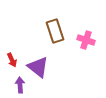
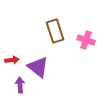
red arrow: rotated 72 degrees counterclockwise
